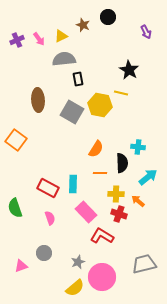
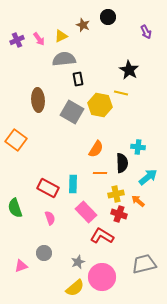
yellow cross: rotated 14 degrees counterclockwise
